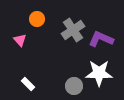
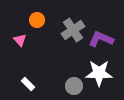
orange circle: moved 1 px down
